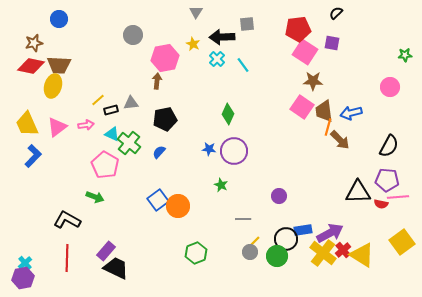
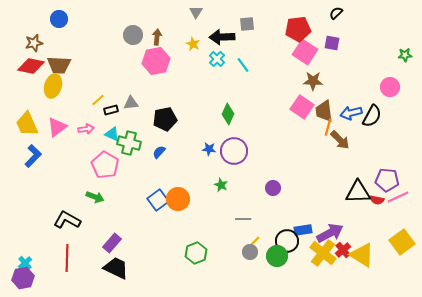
pink hexagon at (165, 58): moved 9 px left, 3 px down
brown arrow at (157, 81): moved 44 px up
pink arrow at (86, 125): moved 4 px down
green cross at (129, 143): rotated 25 degrees counterclockwise
black semicircle at (389, 146): moved 17 px left, 30 px up
purple circle at (279, 196): moved 6 px left, 8 px up
pink line at (398, 197): rotated 20 degrees counterclockwise
red semicircle at (381, 204): moved 4 px left, 4 px up
orange circle at (178, 206): moved 7 px up
black circle at (286, 239): moved 1 px right, 2 px down
purple rectangle at (106, 251): moved 6 px right, 8 px up
